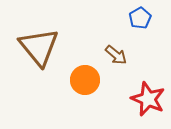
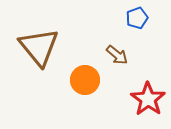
blue pentagon: moved 3 px left; rotated 10 degrees clockwise
brown arrow: moved 1 px right
red star: rotated 12 degrees clockwise
